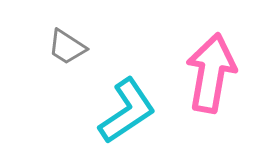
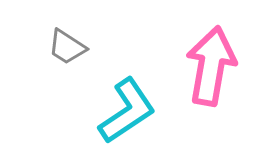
pink arrow: moved 7 px up
